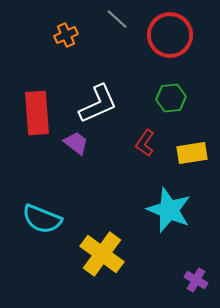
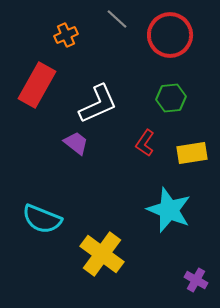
red rectangle: moved 28 px up; rotated 33 degrees clockwise
